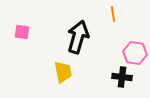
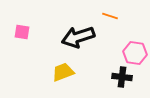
orange line: moved 3 px left, 2 px down; rotated 63 degrees counterclockwise
black arrow: rotated 124 degrees counterclockwise
yellow trapezoid: rotated 100 degrees counterclockwise
